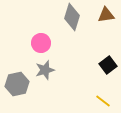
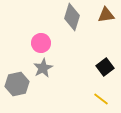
black square: moved 3 px left, 2 px down
gray star: moved 2 px left, 2 px up; rotated 12 degrees counterclockwise
yellow line: moved 2 px left, 2 px up
